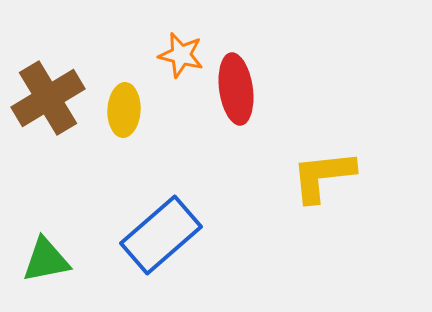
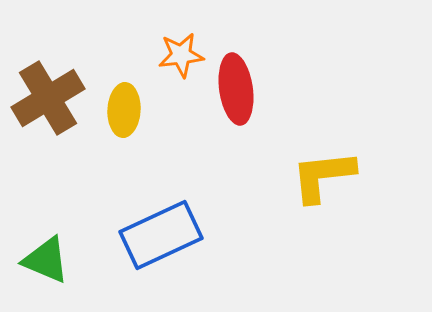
orange star: rotated 21 degrees counterclockwise
blue rectangle: rotated 16 degrees clockwise
green triangle: rotated 34 degrees clockwise
